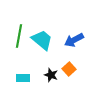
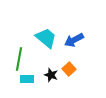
green line: moved 23 px down
cyan trapezoid: moved 4 px right, 2 px up
cyan rectangle: moved 4 px right, 1 px down
